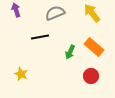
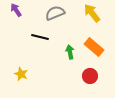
purple arrow: rotated 16 degrees counterclockwise
black line: rotated 24 degrees clockwise
green arrow: rotated 144 degrees clockwise
red circle: moved 1 px left
